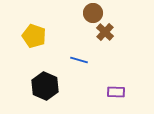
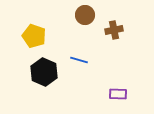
brown circle: moved 8 px left, 2 px down
brown cross: moved 9 px right, 2 px up; rotated 36 degrees clockwise
black hexagon: moved 1 px left, 14 px up
purple rectangle: moved 2 px right, 2 px down
